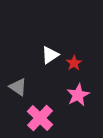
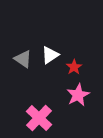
red star: moved 4 px down
gray triangle: moved 5 px right, 28 px up
pink cross: moved 1 px left
